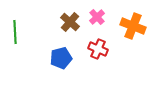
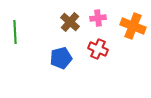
pink cross: moved 1 px right, 1 px down; rotated 35 degrees clockwise
